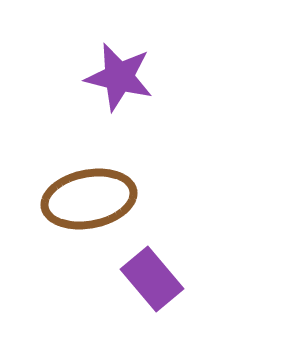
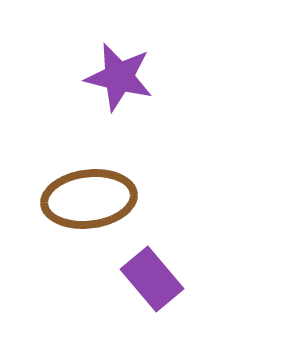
brown ellipse: rotated 4 degrees clockwise
